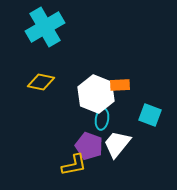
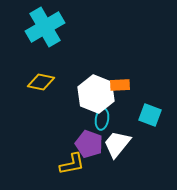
purple pentagon: moved 2 px up
yellow L-shape: moved 2 px left, 1 px up
